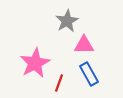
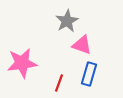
pink triangle: moved 2 px left; rotated 20 degrees clockwise
pink star: moved 13 px left; rotated 20 degrees clockwise
blue rectangle: rotated 45 degrees clockwise
